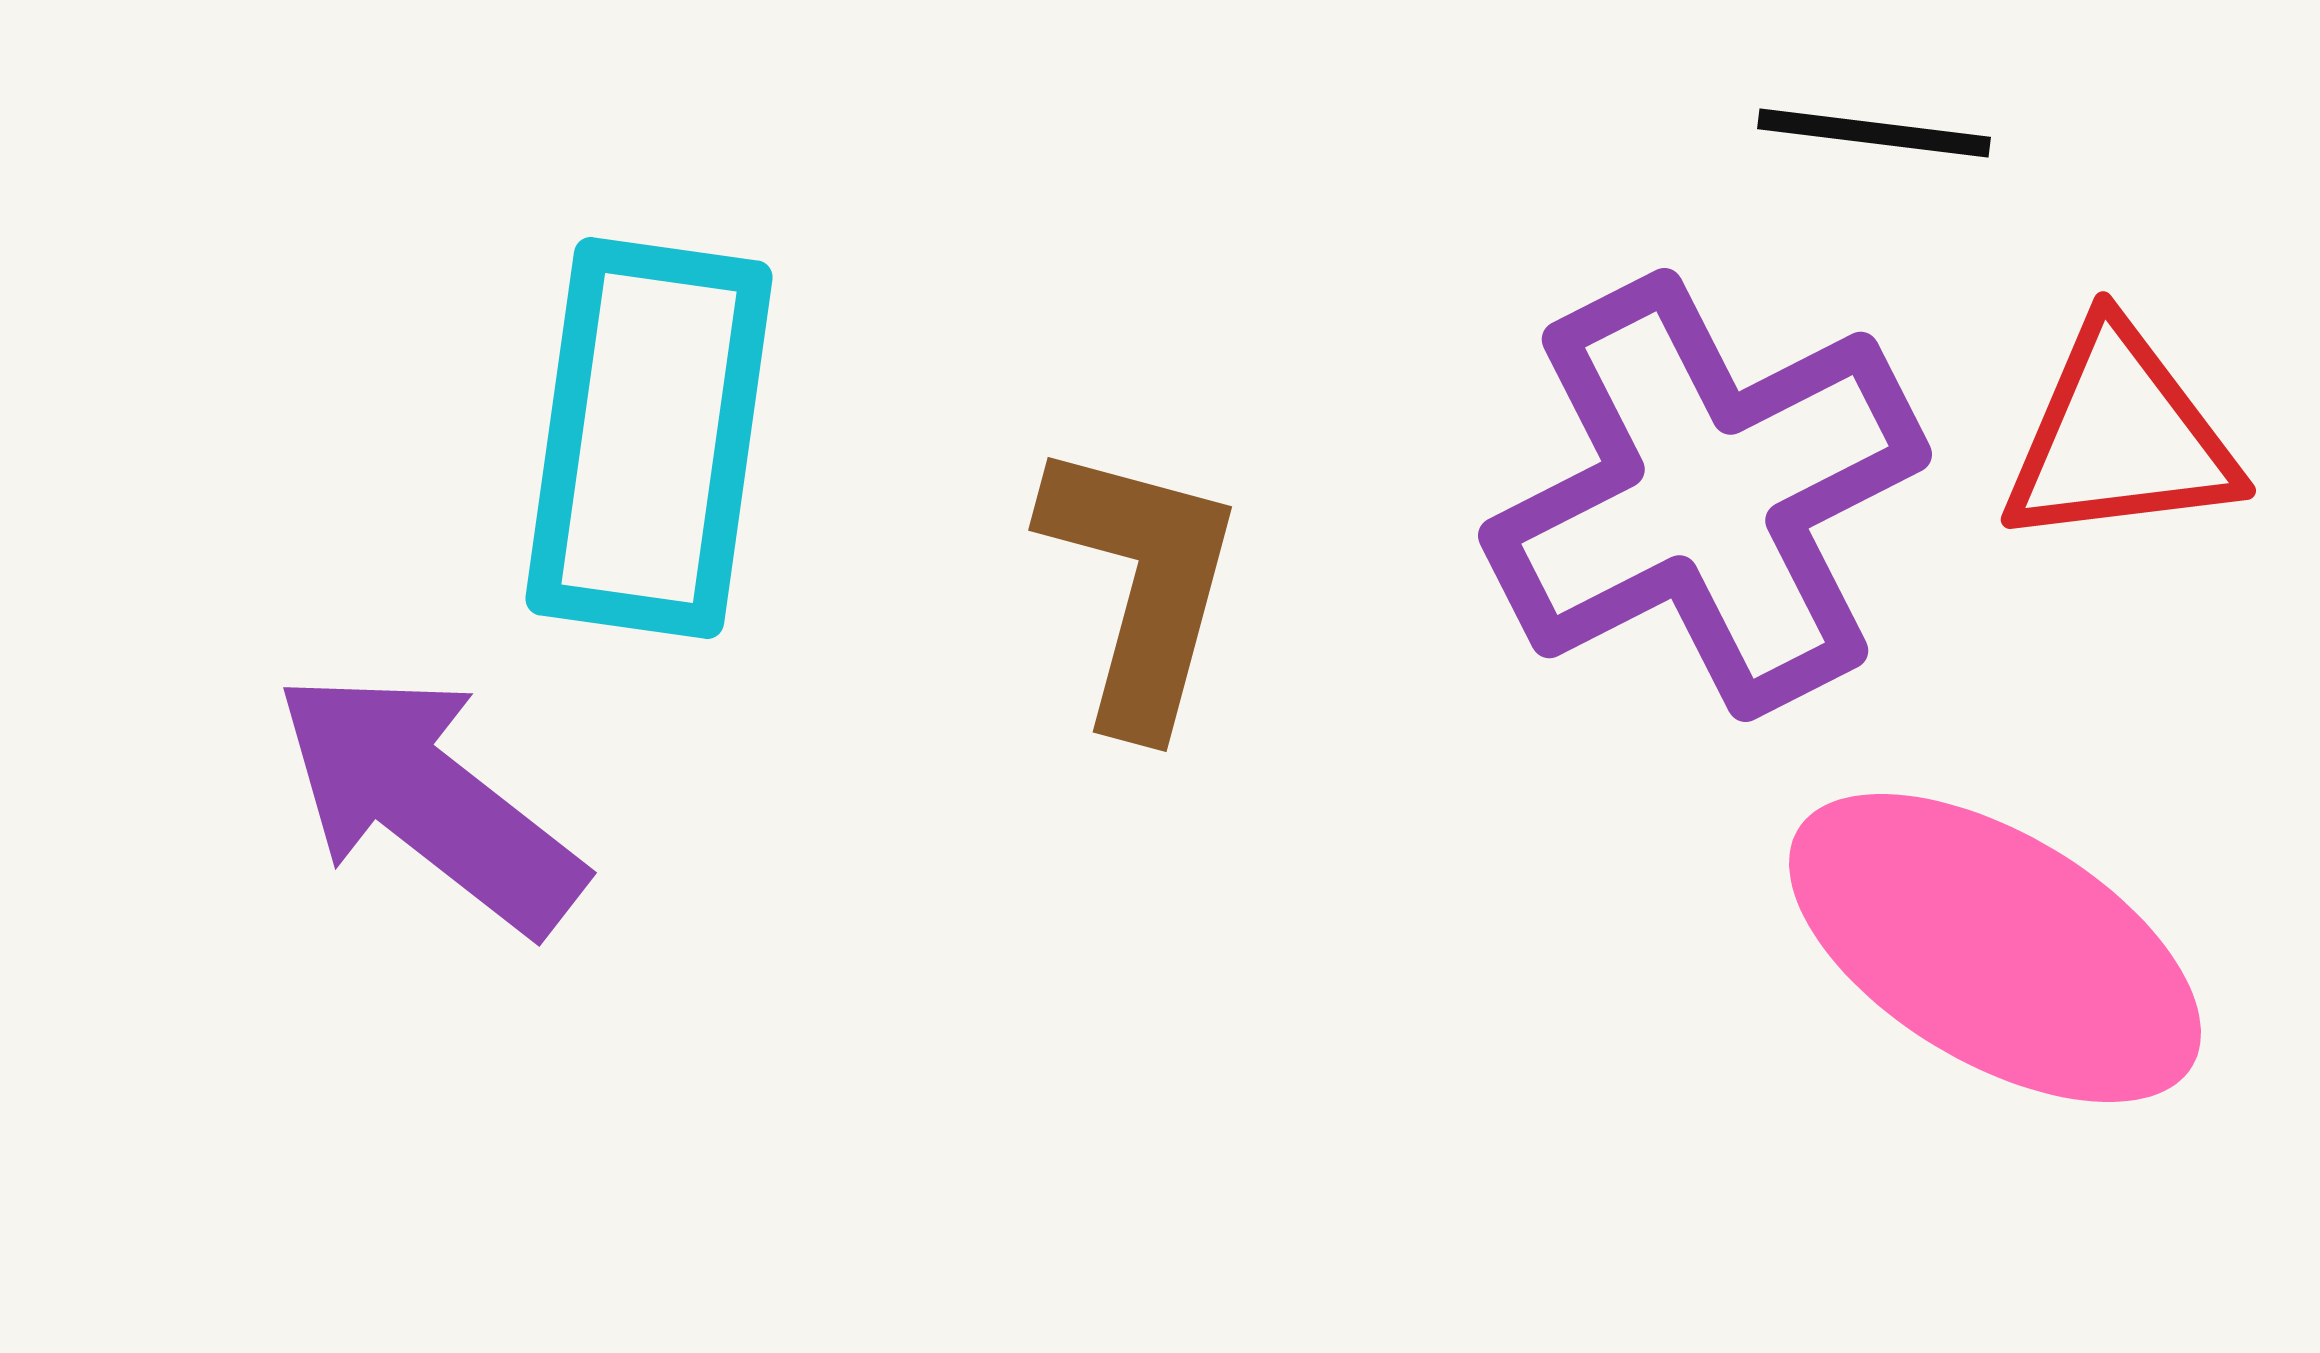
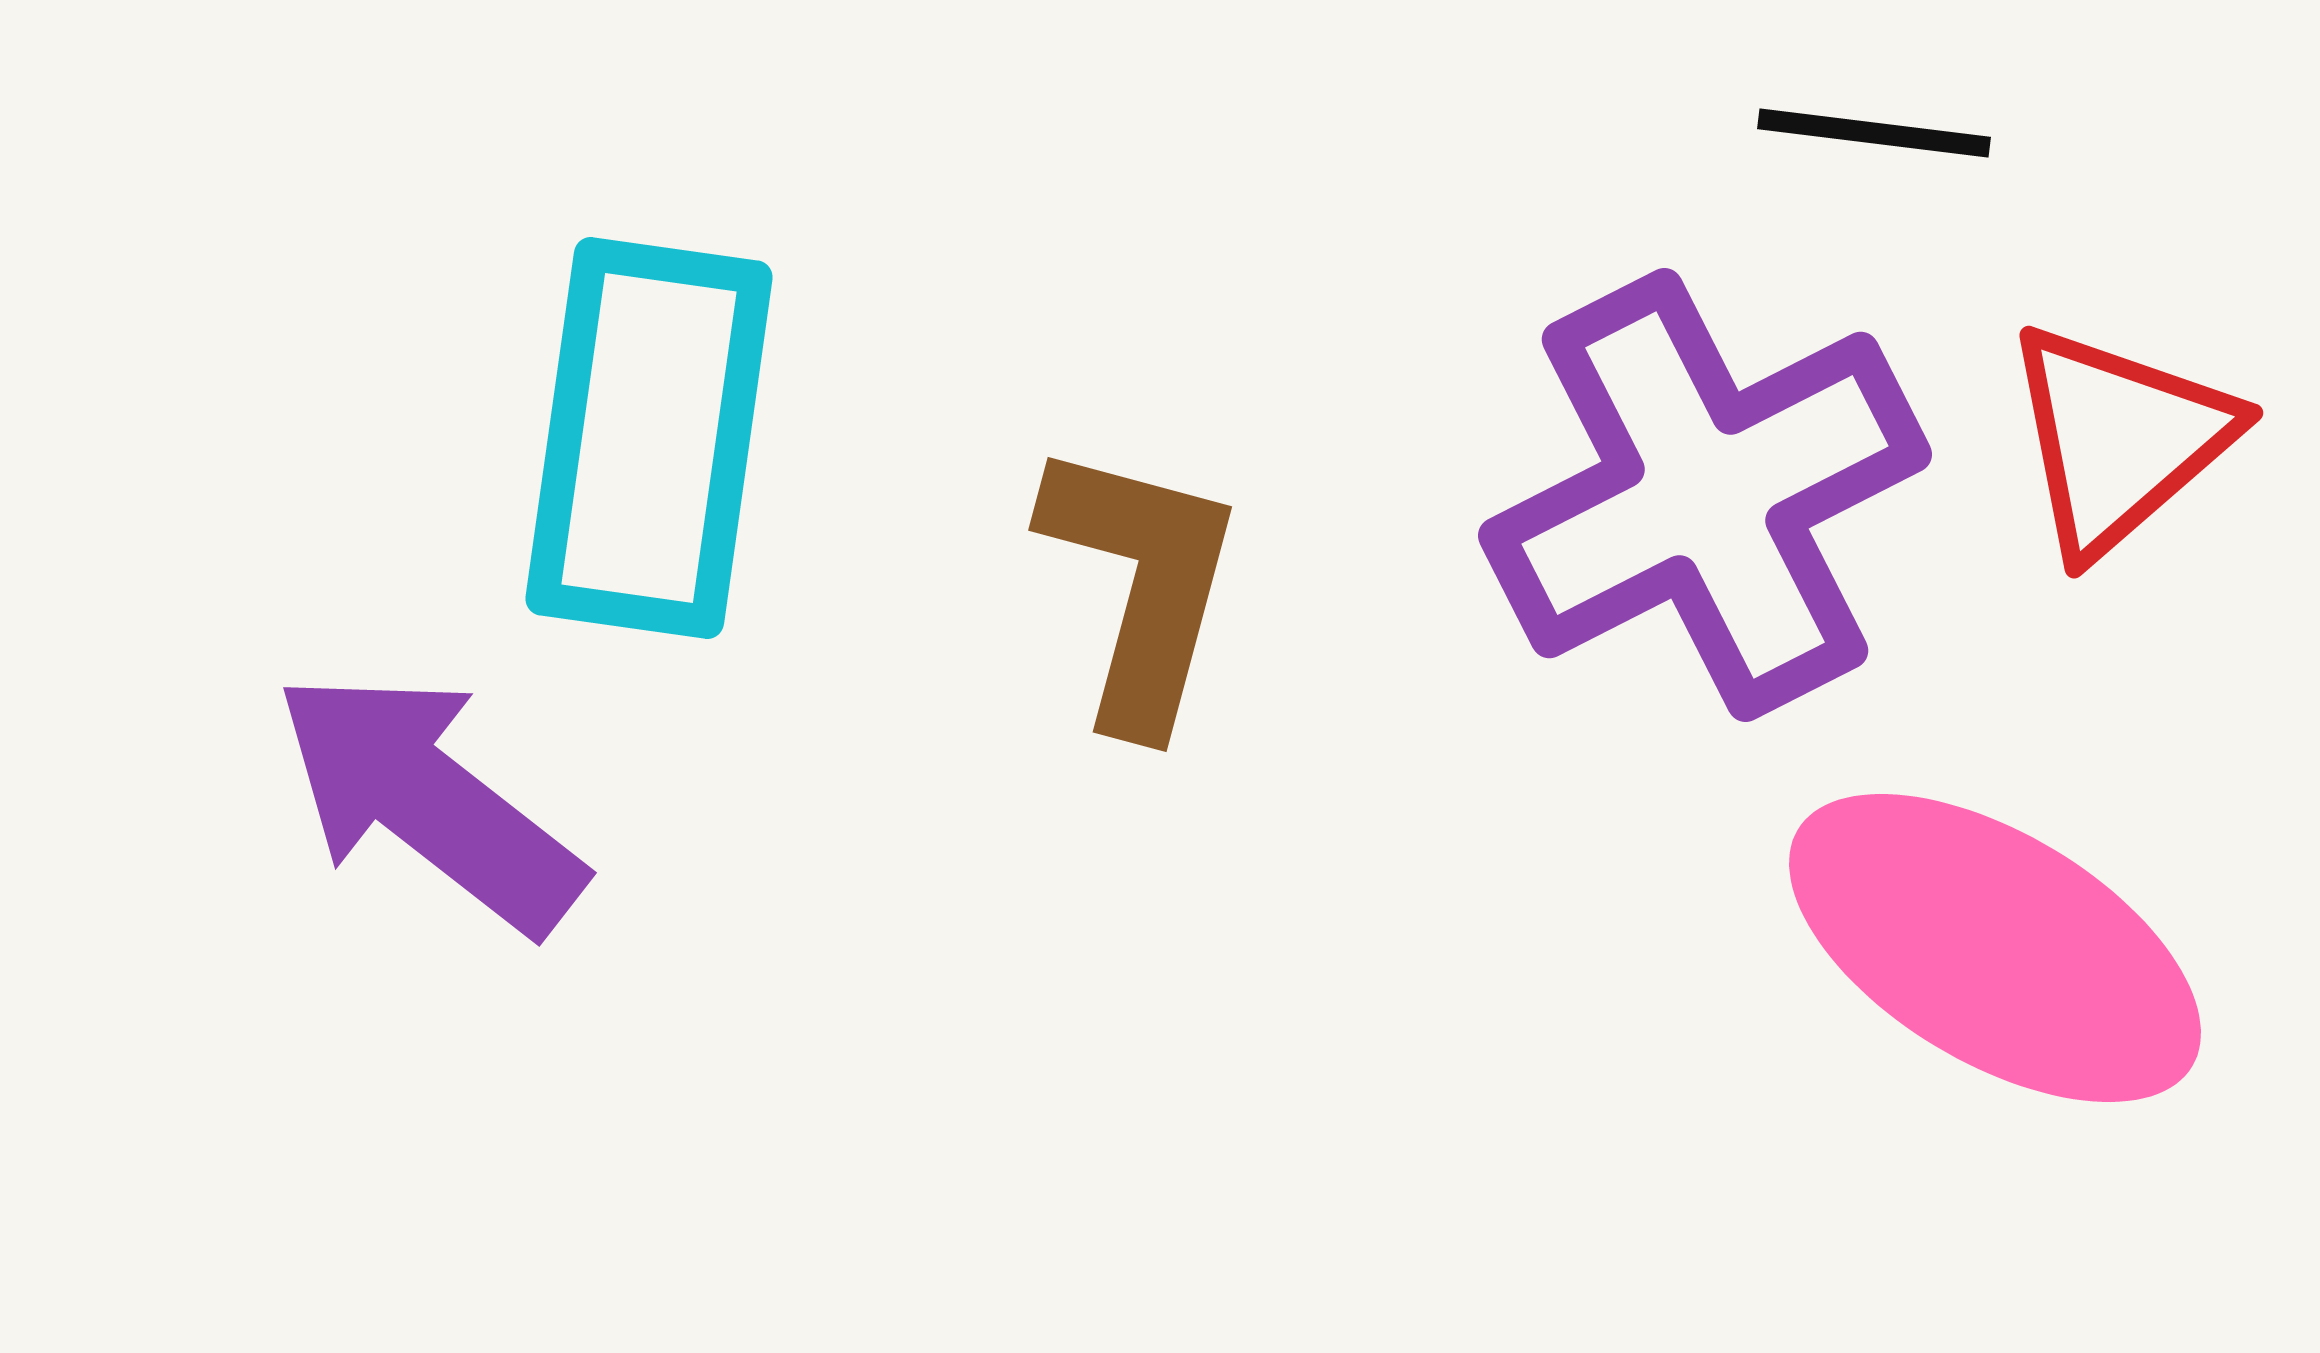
red triangle: moved 1 px left, 2 px down; rotated 34 degrees counterclockwise
